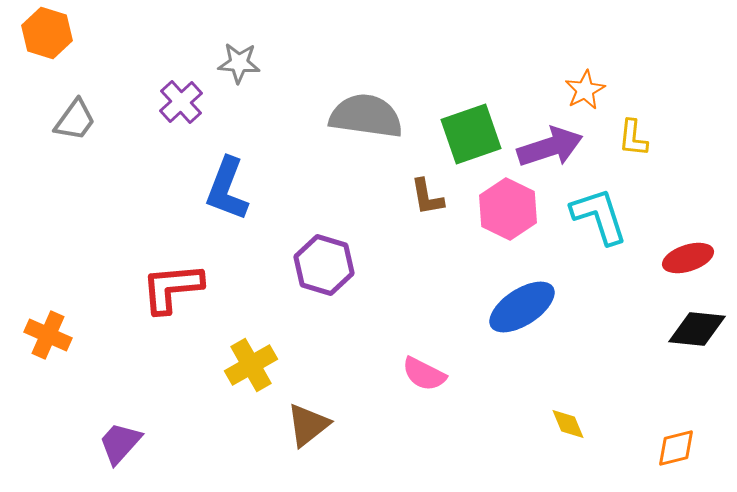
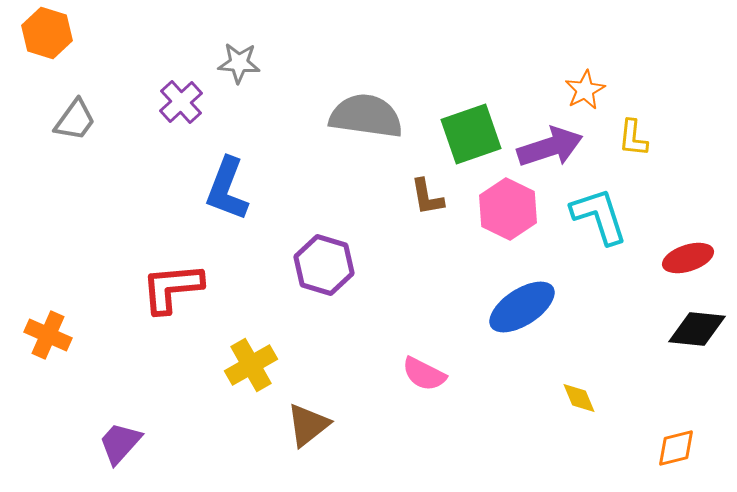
yellow diamond: moved 11 px right, 26 px up
